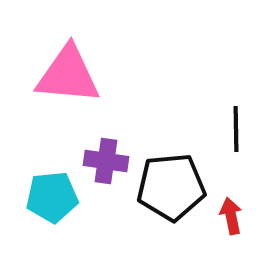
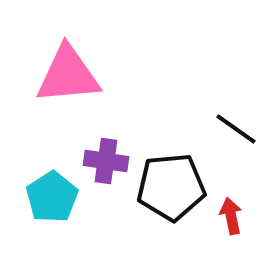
pink triangle: rotated 10 degrees counterclockwise
black line: rotated 54 degrees counterclockwise
cyan pentagon: rotated 27 degrees counterclockwise
